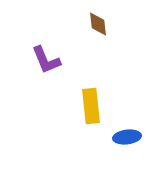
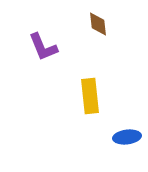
purple L-shape: moved 3 px left, 13 px up
yellow rectangle: moved 1 px left, 10 px up
